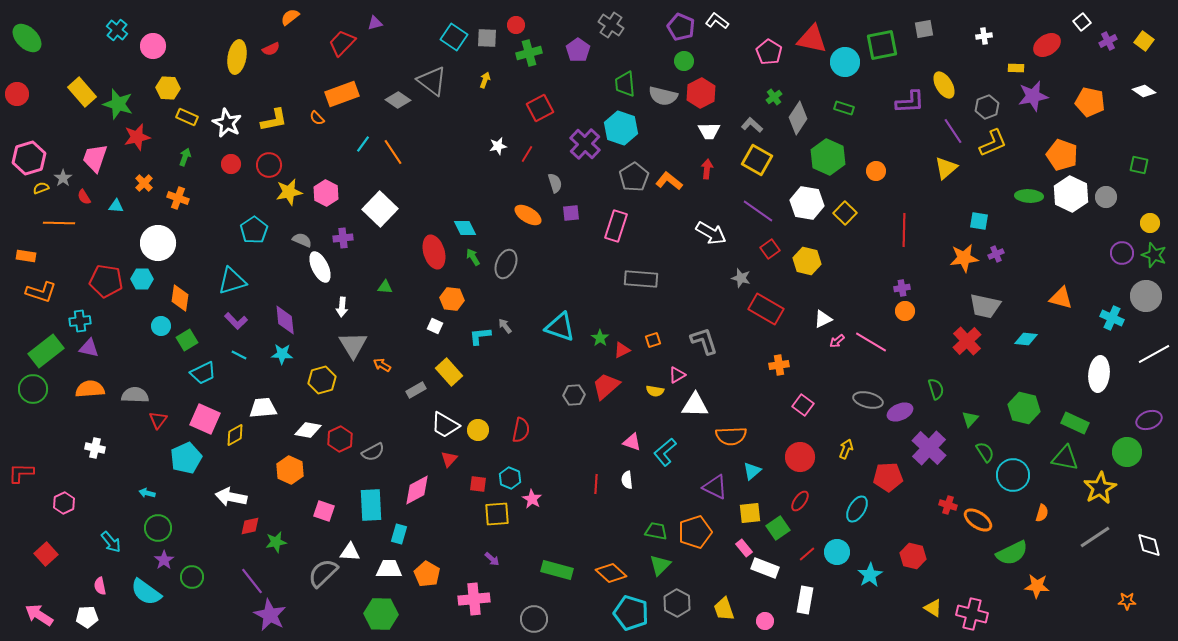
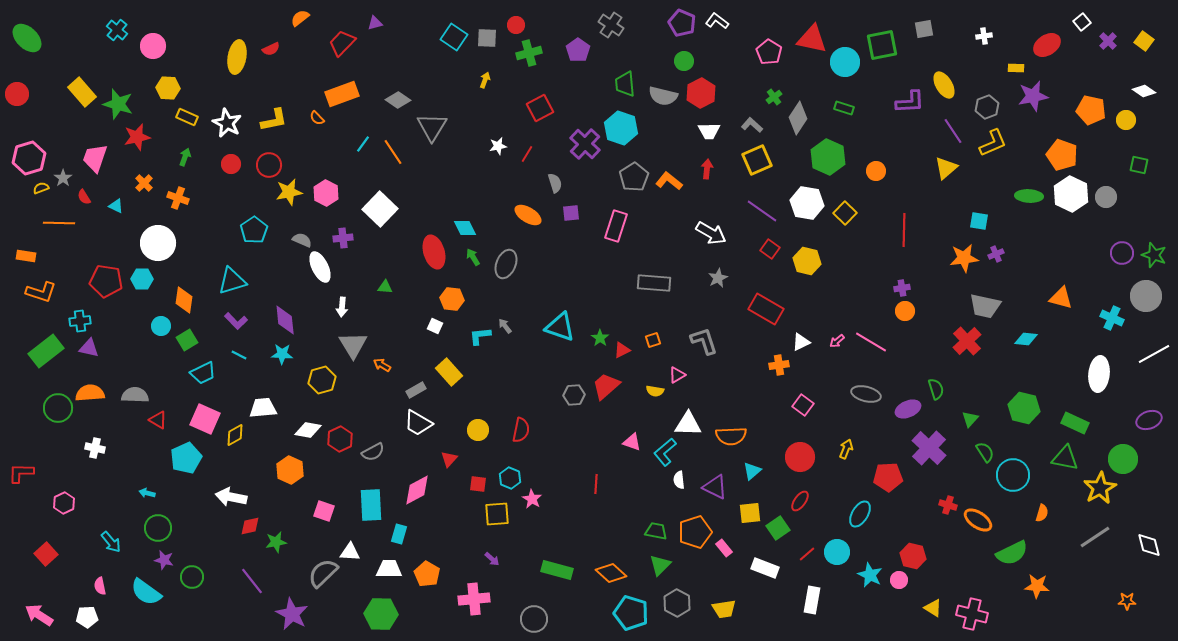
orange semicircle at (290, 17): moved 10 px right, 1 px down
purple pentagon at (681, 27): moved 1 px right, 4 px up
purple cross at (1108, 41): rotated 18 degrees counterclockwise
gray triangle at (432, 81): moved 46 px down; rotated 24 degrees clockwise
orange pentagon at (1090, 102): moved 1 px right, 8 px down
yellow square at (757, 160): rotated 36 degrees clockwise
cyan triangle at (116, 206): rotated 21 degrees clockwise
purple line at (758, 211): moved 4 px right
yellow circle at (1150, 223): moved 24 px left, 103 px up
red square at (770, 249): rotated 18 degrees counterclockwise
gray star at (741, 278): moved 23 px left; rotated 30 degrees clockwise
gray rectangle at (641, 279): moved 13 px right, 4 px down
orange diamond at (180, 298): moved 4 px right, 2 px down
white triangle at (823, 319): moved 22 px left, 23 px down
green circle at (33, 389): moved 25 px right, 19 px down
orange semicircle at (90, 389): moved 4 px down
gray ellipse at (868, 400): moved 2 px left, 6 px up
white triangle at (695, 405): moved 7 px left, 19 px down
purple ellipse at (900, 412): moved 8 px right, 3 px up
red triangle at (158, 420): rotated 36 degrees counterclockwise
white trapezoid at (445, 425): moved 27 px left, 2 px up
green circle at (1127, 452): moved 4 px left, 7 px down
white semicircle at (627, 480): moved 52 px right
cyan ellipse at (857, 509): moved 3 px right, 5 px down
pink rectangle at (744, 548): moved 20 px left
purple star at (164, 560): rotated 24 degrees counterclockwise
cyan star at (870, 575): rotated 15 degrees counterclockwise
white rectangle at (805, 600): moved 7 px right
yellow trapezoid at (724, 609): rotated 80 degrees counterclockwise
purple star at (270, 615): moved 22 px right, 1 px up
pink circle at (765, 621): moved 134 px right, 41 px up
